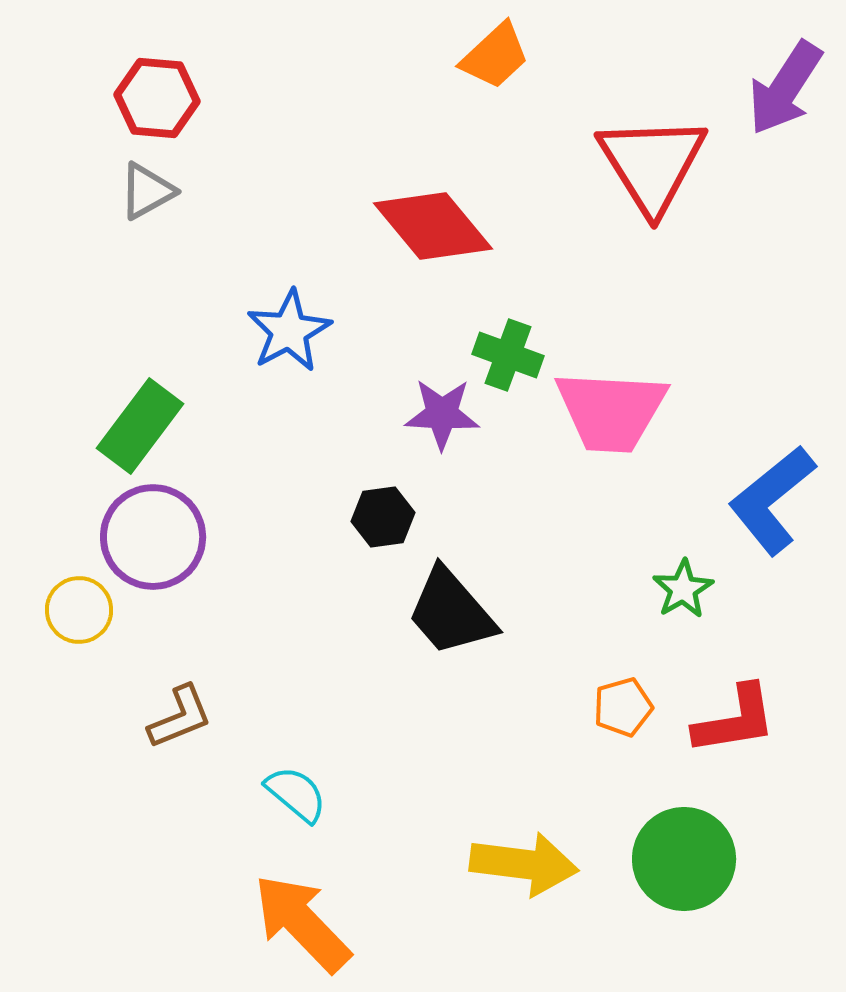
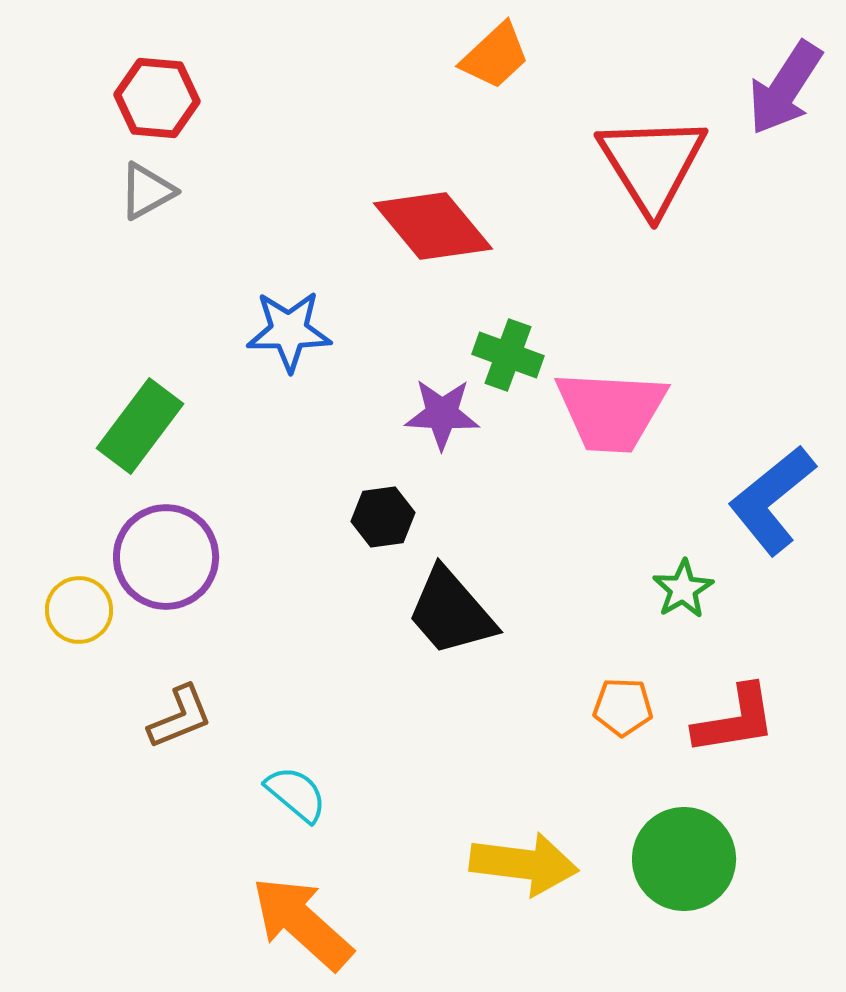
blue star: rotated 28 degrees clockwise
purple circle: moved 13 px right, 20 px down
orange pentagon: rotated 18 degrees clockwise
orange arrow: rotated 4 degrees counterclockwise
